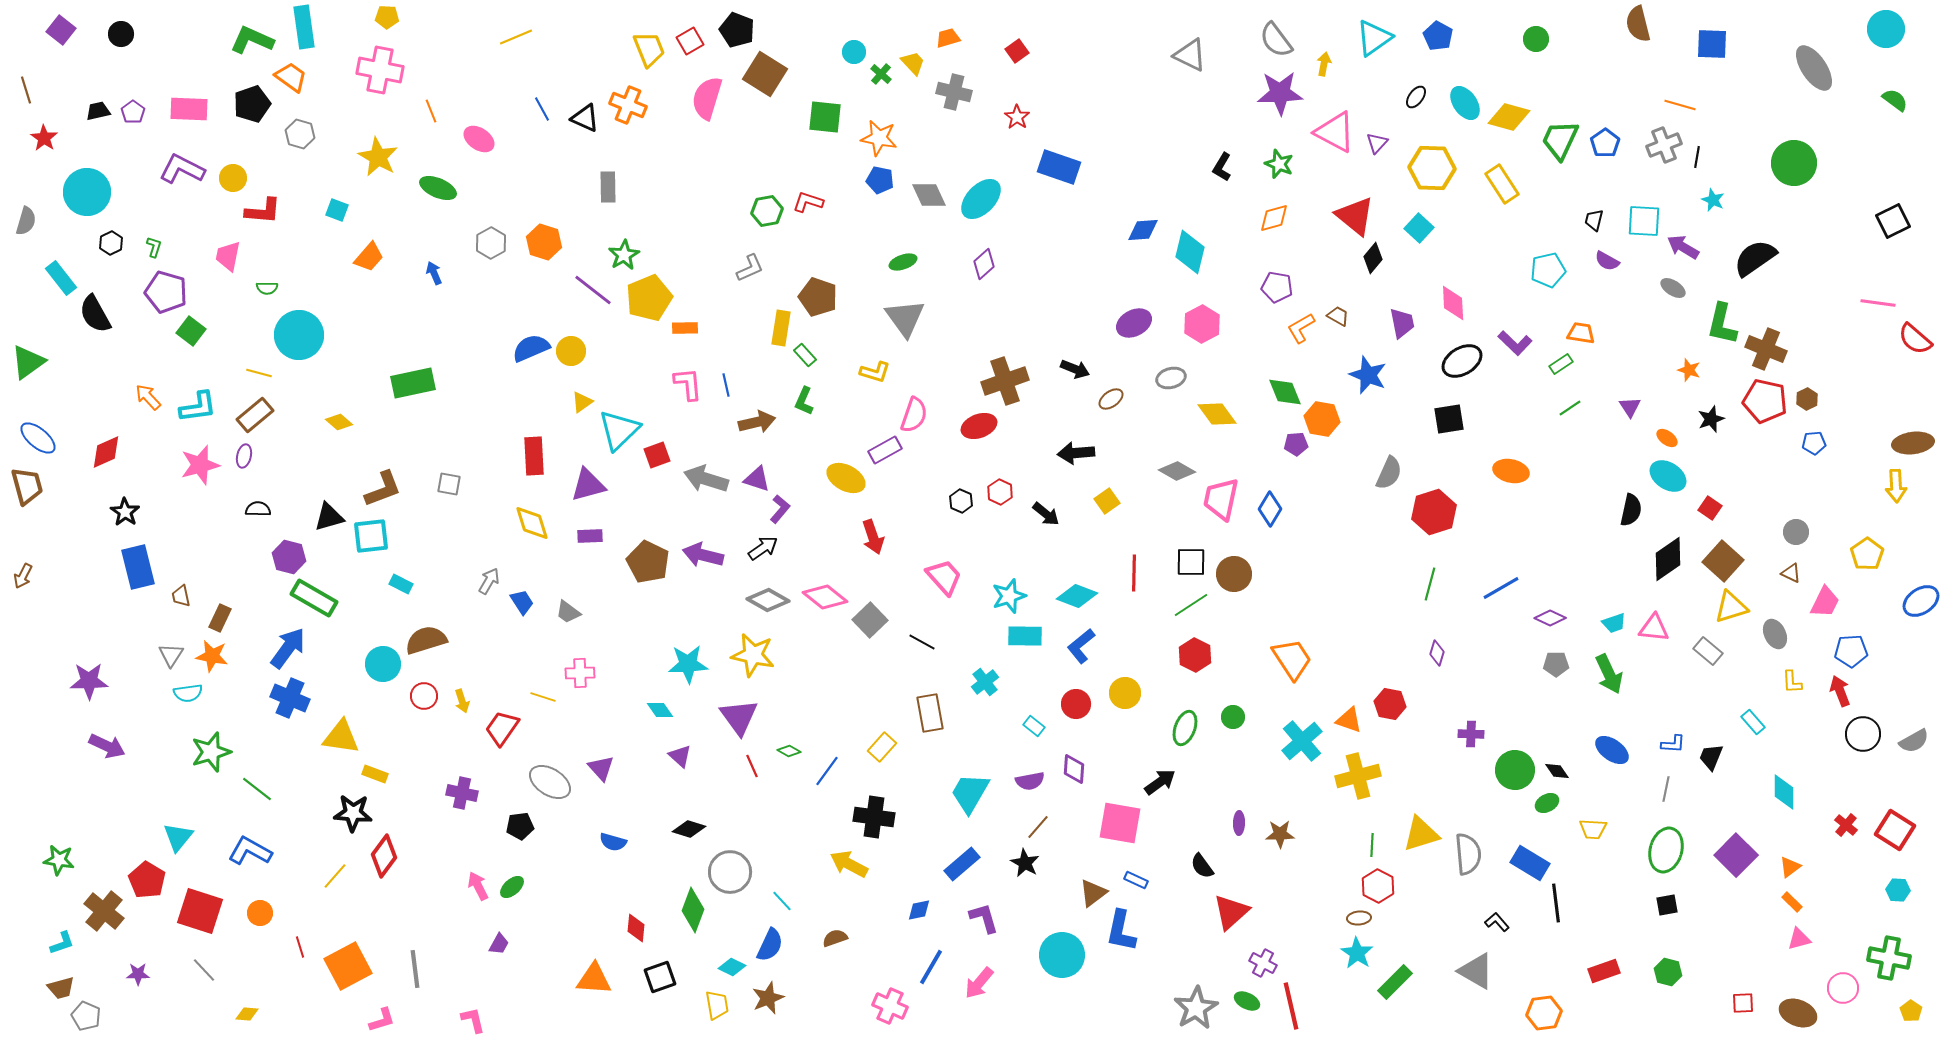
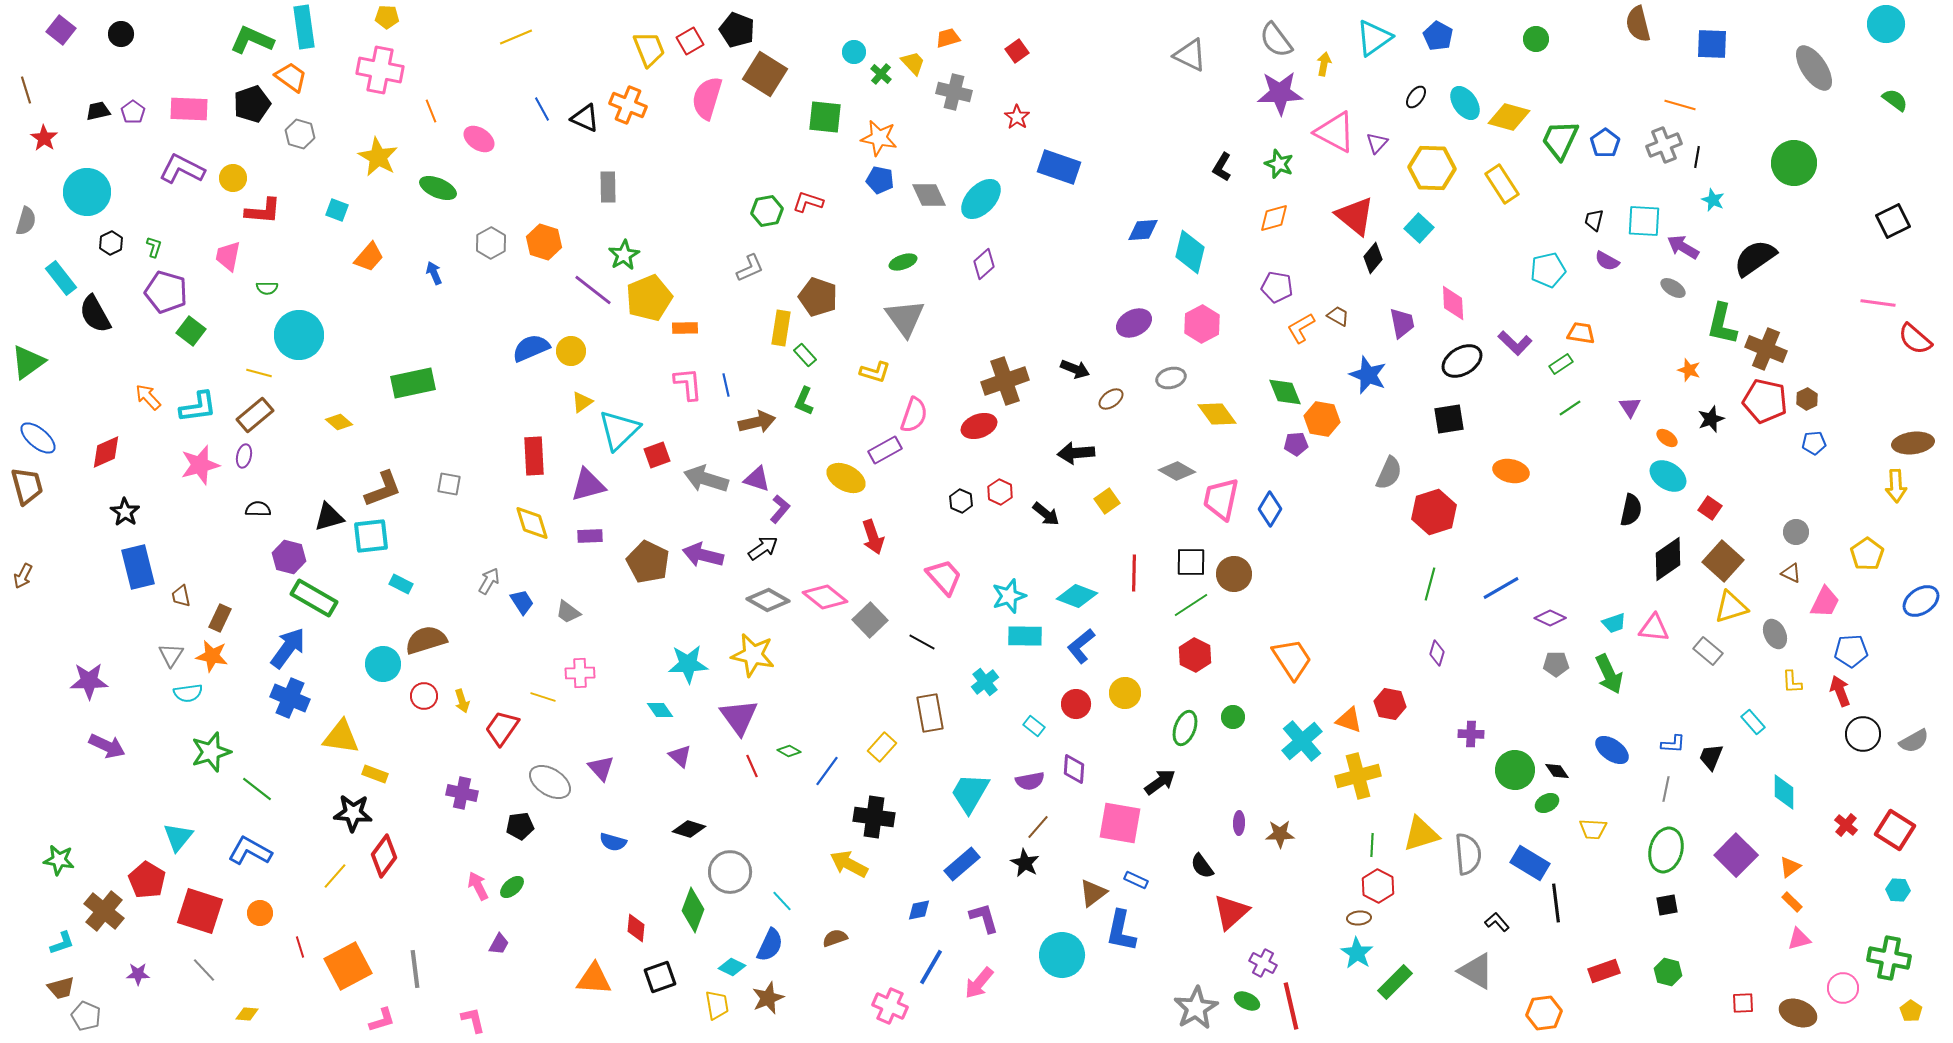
cyan circle at (1886, 29): moved 5 px up
